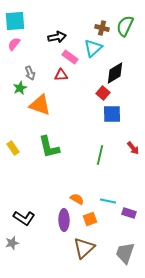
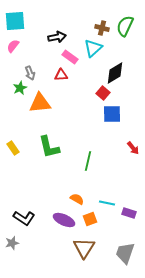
pink semicircle: moved 1 px left, 2 px down
orange triangle: moved 2 px up; rotated 25 degrees counterclockwise
green line: moved 12 px left, 6 px down
cyan line: moved 1 px left, 2 px down
purple ellipse: rotated 65 degrees counterclockwise
brown triangle: rotated 15 degrees counterclockwise
